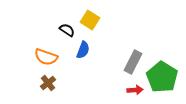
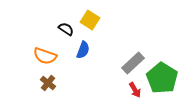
black semicircle: moved 1 px left, 1 px up
orange semicircle: moved 1 px left, 1 px up
gray rectangle: moved 1 px down; rotated 20 degrees clockwise
green pentagon: moved 1 px down
brown cross: rotated 14 degrees counterclockwise
red arrow: rotated 63 degrees clockwise
